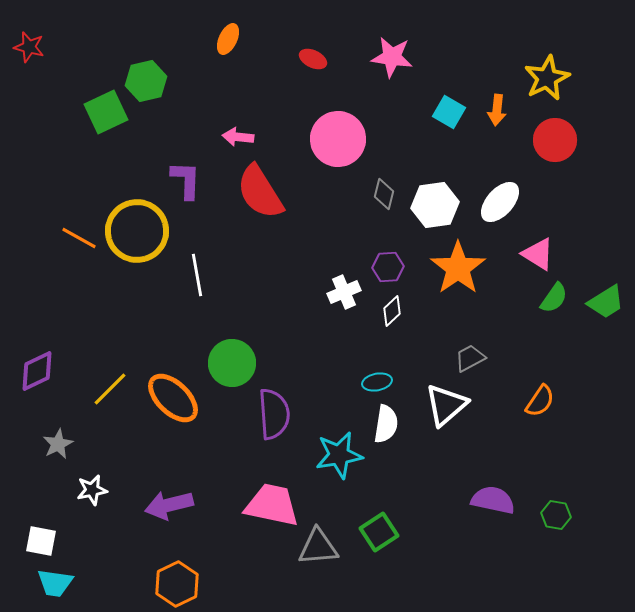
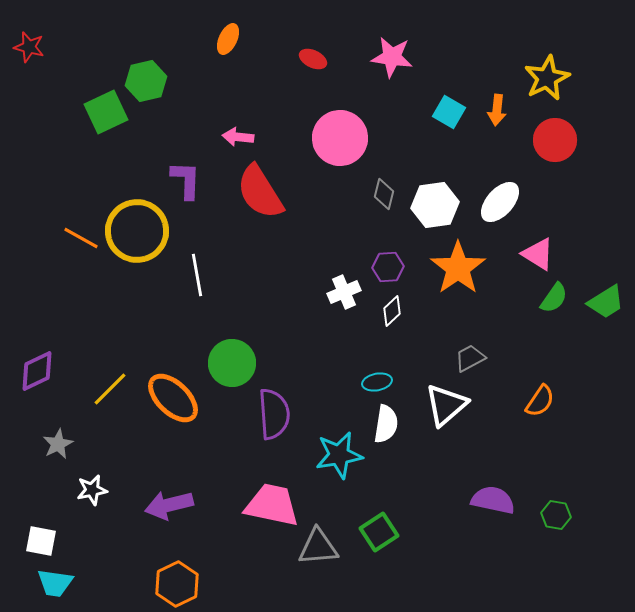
pink circle at (338, 139): moved 2 px right, 1 px up
orange line at (79, 238): moved 2 px right
